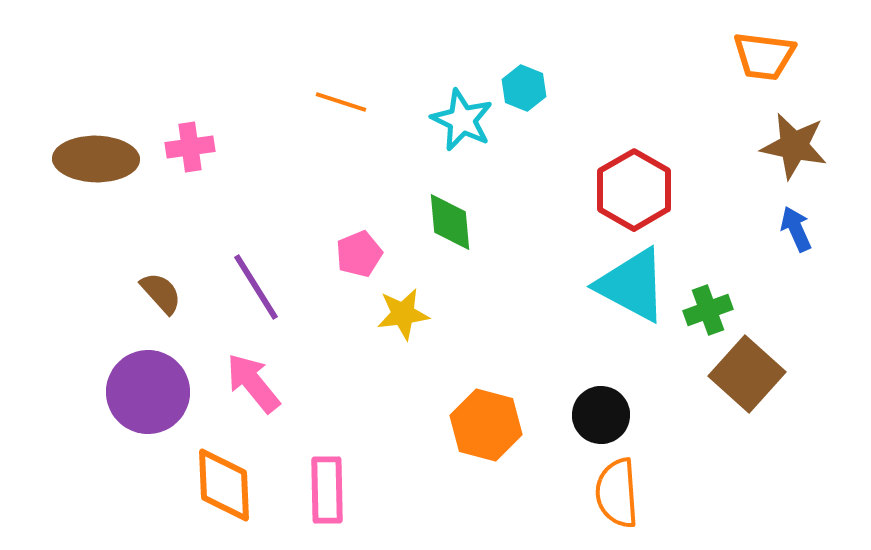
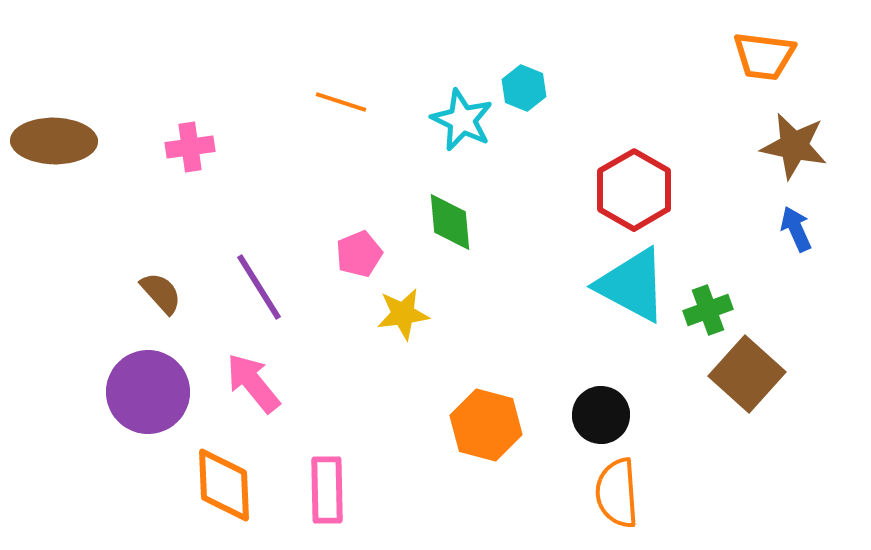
brown ellipse: moved 42 px left, 18 px up
purple line: moved 3 px right
